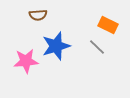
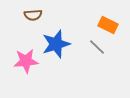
brown semicircle: moved 5 px left
blue star: moved 2 px up
